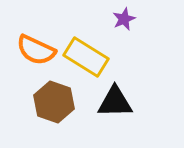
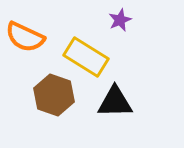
purple star: moved 4 px left, 1 px down
orange semicircle: moved 11 px left, 13 px up
brown hexagon: moved 7 px up
